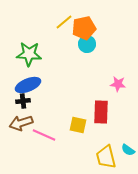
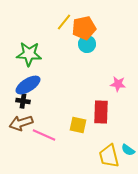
yellow line: rotated 12 degrees counterclockwise
blue ellipse: rotated 10 degrees counterclockwise
black cross: rotated 16 degrees clockwise
yellow trapezoid: moved 3 px right, 1 px up
